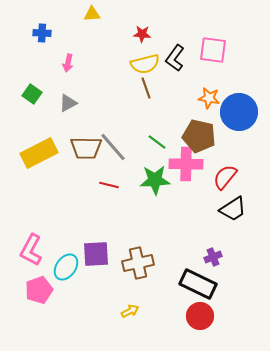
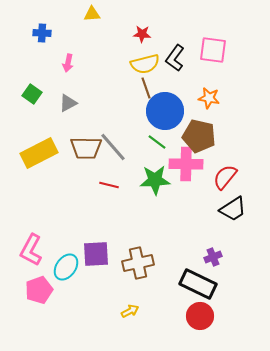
blue circle: moved 74 px left, 1 px up
